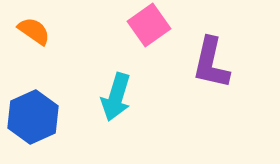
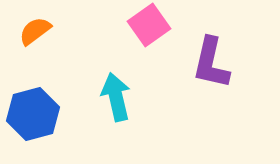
orange semicircle: moved 1 px right; rotated 72 degrees counterclockwise
cyan arrow: rotated 150 degrees clockwise
blue hexagon: moved 3 px up; rotated 9 degrees clockwise
